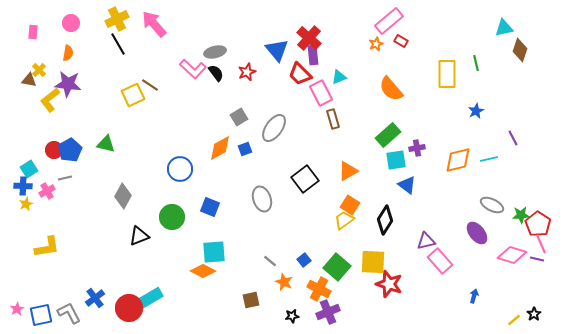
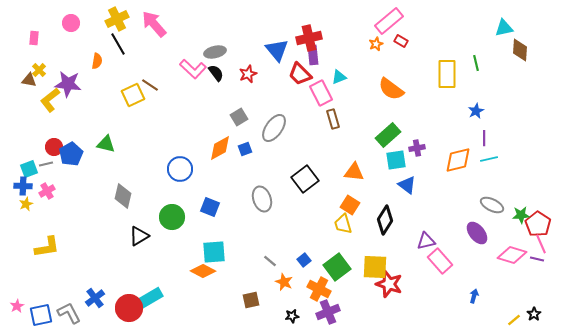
pink rectangle at (33, 32): moved 1 px right, 6 px down
red cross at (309, 38): rotated 35 degrees clockwise
brown diamond at (520, 50): rotated 15 degrees counterclockwise
orange semicircle at (68, 53): moved 29 px right, 8 px down
red star at (247, 72): moved 1 px right, 2 px down
orange semicircle at (391, 89): rotated 12 degrees counterclockwise
purple line at (513, 138): moved 29 px left; rotated 28 degrees clockwise
red circle at (54, 150): moved 3 px up
blue pentagon at (70, 150): moved 1 px right, 4 px down
cyan square at (29, 169): rotated 12 degrees clockwise
orange triangle at (348, 171): moved 6 px right, 1 px down; rotated 35 degrees clockwise
gray line at (65, 178): moved 19 px left, 14 px up
gray diamond at (123, 196): rotated 15 degrees counterclockwise
yellow trapezoid at (344, 220): moved 1 px left, 4 px down; rotated 70 degrees counterclockwise
black triangle at (139, 236): rotated 10 degrees counterclockwise
yellow square at (373, 262): moved 2 px right, 5 px down
green square at (337, 267): rotated 12 degrees clockwise
pink star at (17, 309): moved 3 px up
